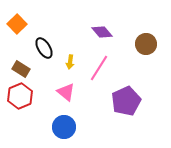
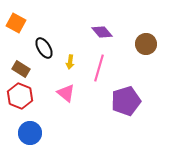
orange square: moved 1 px left, 1 px up; rotated 18 degrees counterclockwise
pink line: rotated 16 degrees counterclockwise
pink triangle: moved 1 px down
red hexagon: rotated 15 degrees counterclockwise
purple pentagon: rotated 8 degrees clockwise
blue circle: moved 34 px left, 6 px down
